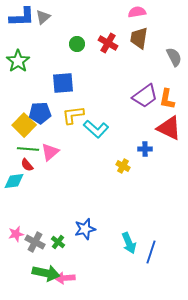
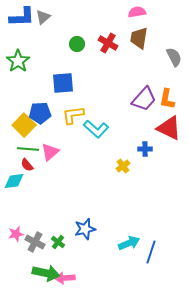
purple trapezoid: moved 1 px left, 3 px down; rotated 12 degrees counterclockwise
yellow cross: rotated 24 degrees clockwise
cyan arrow: rotated 90 degrees counterclockwise
